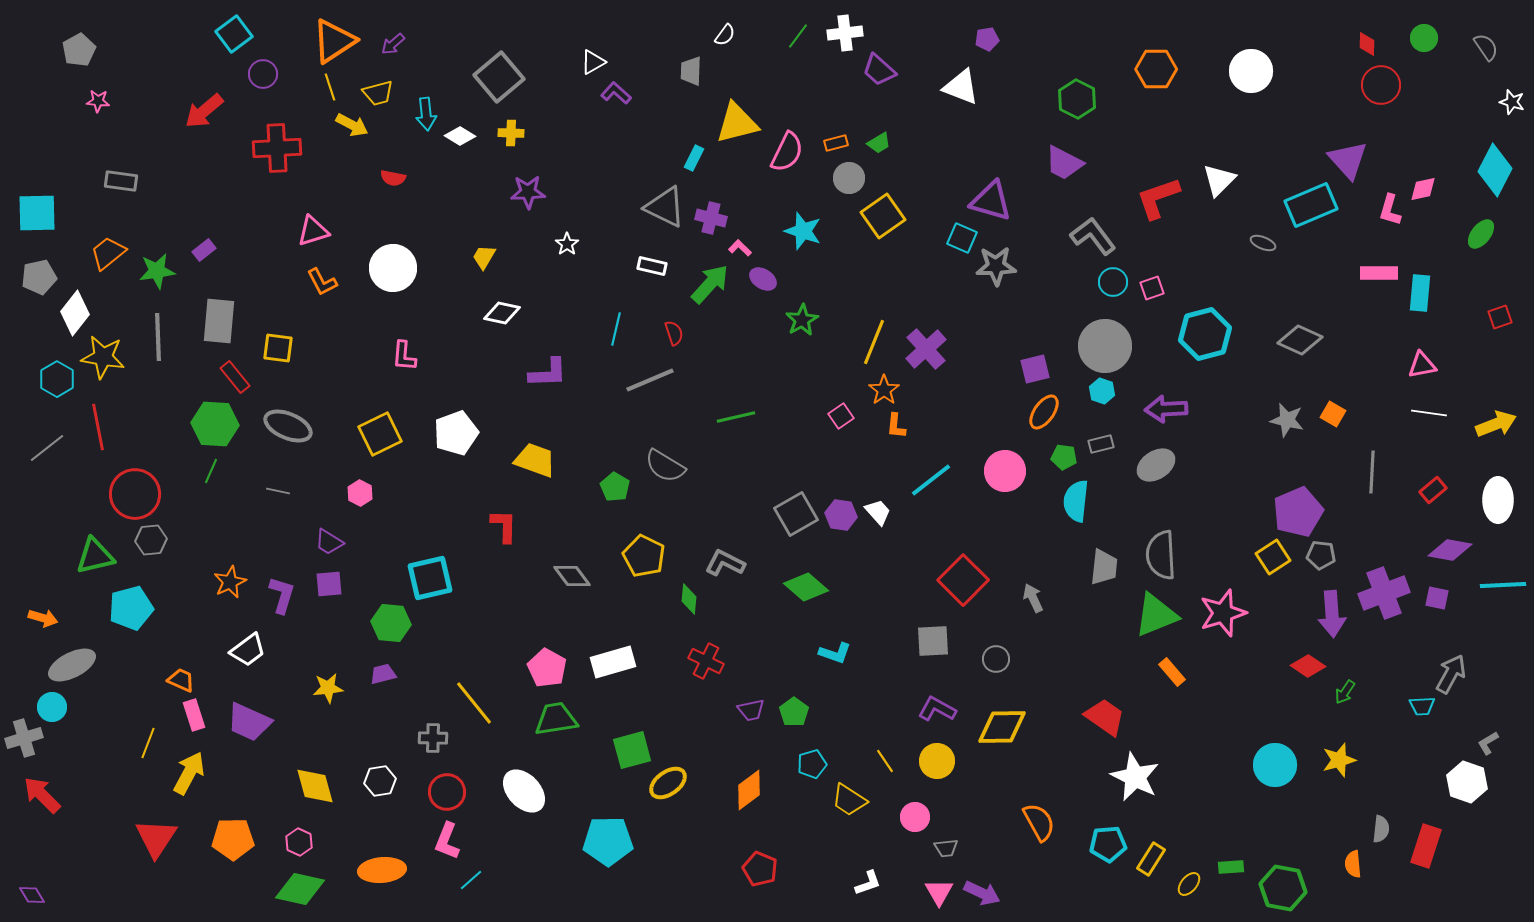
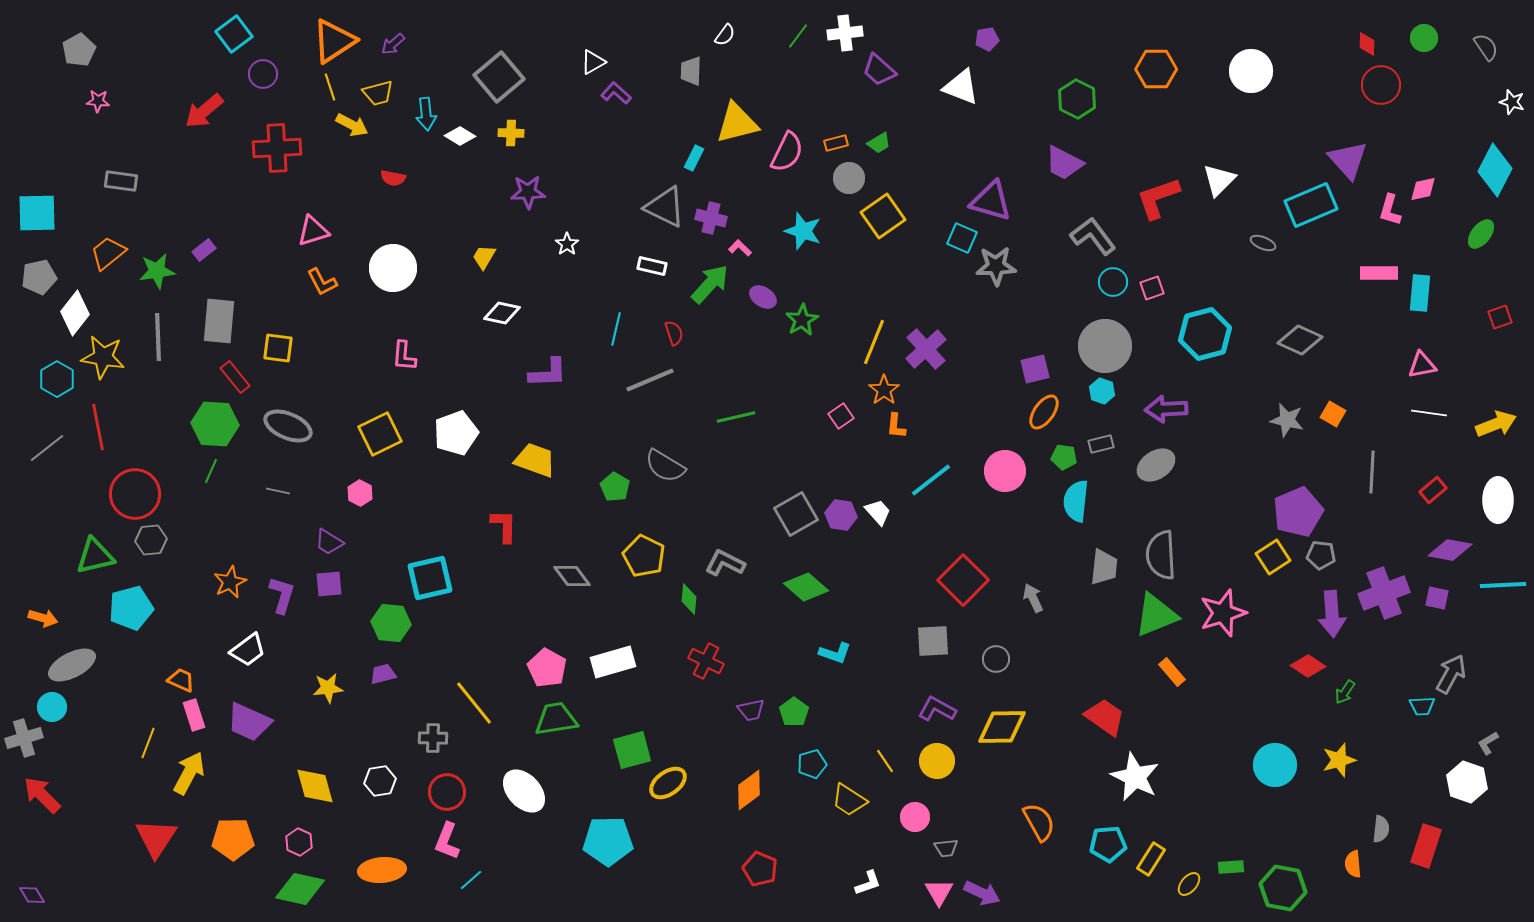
purple ellipse at (763, 279): moved 18 px down
